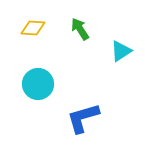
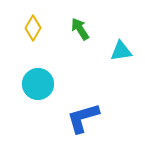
yellow diamond: rotated 65 degrees counterclockwise
cyan triangle: rotated 25 degrees clockwise
